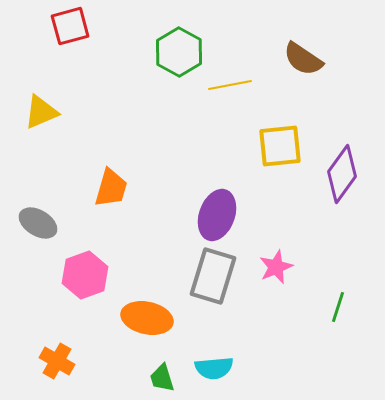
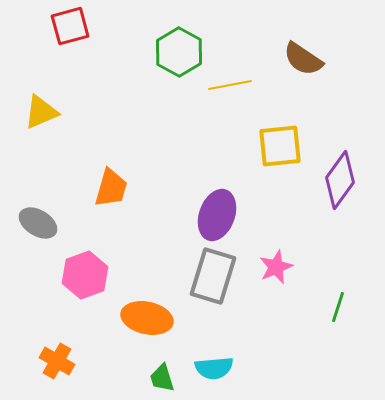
purple diamond: moved 2 px left, 6 px down
